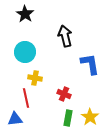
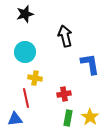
black star: rotated 24 degrees clockwise
red cross: rotated 32 degrees counterclockwise
